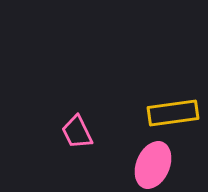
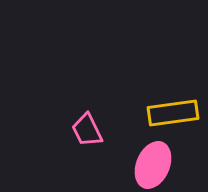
pink trapezoid: moved 10 px right, 2 px up
